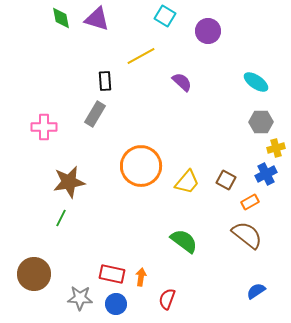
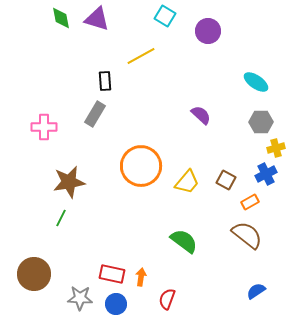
purple semicircle: moved 19 px right, 33 px down
